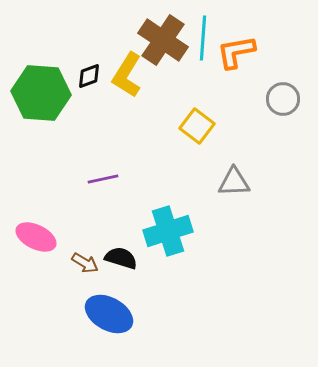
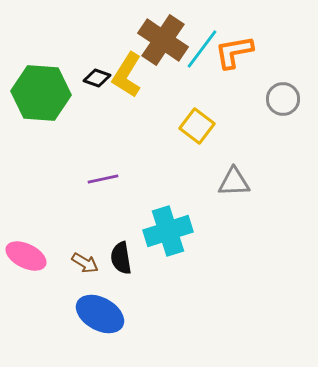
cyan line: moved 1 px left, 11 px down; rotated 33 degrees clockwise
orange L-shape: moved 2 px left
black diamond: moved 8 px right, 2 px down; rotated 40 degrees clockwise
pink ellipse: moved 10 px left, 19 px down
black semicircle: rotated 116 degrees counterclockwise
blue ellipse: moved 9 px left
